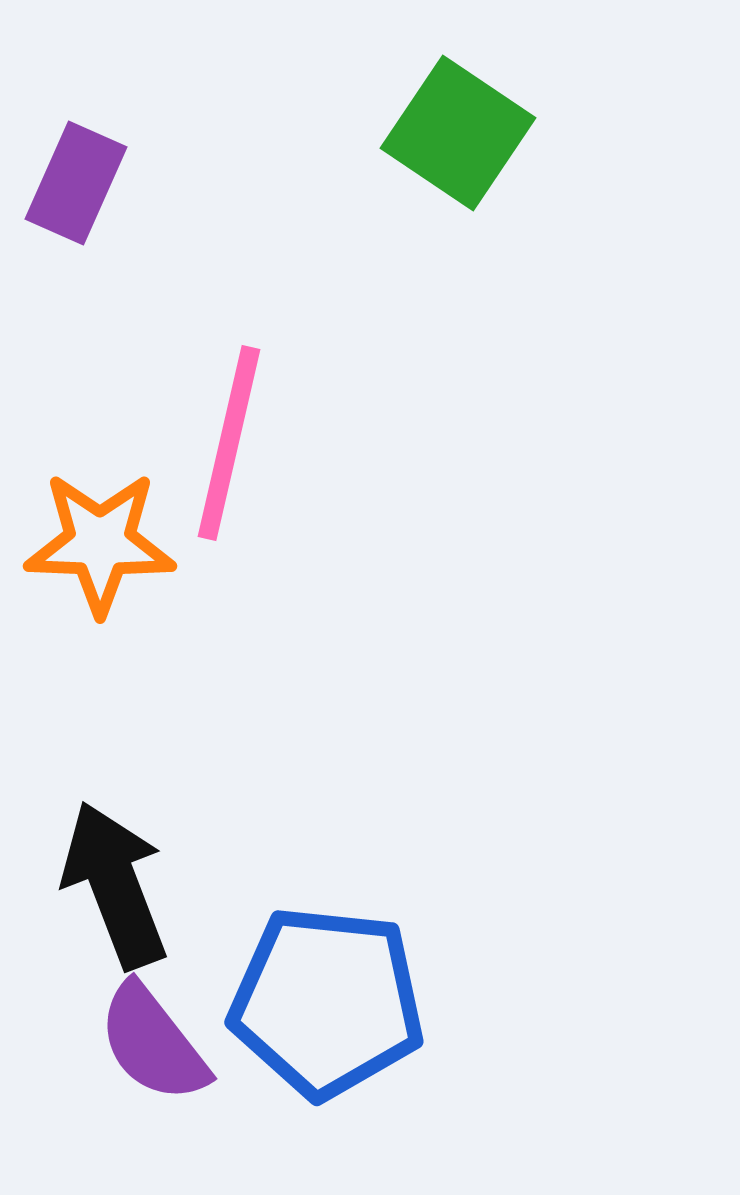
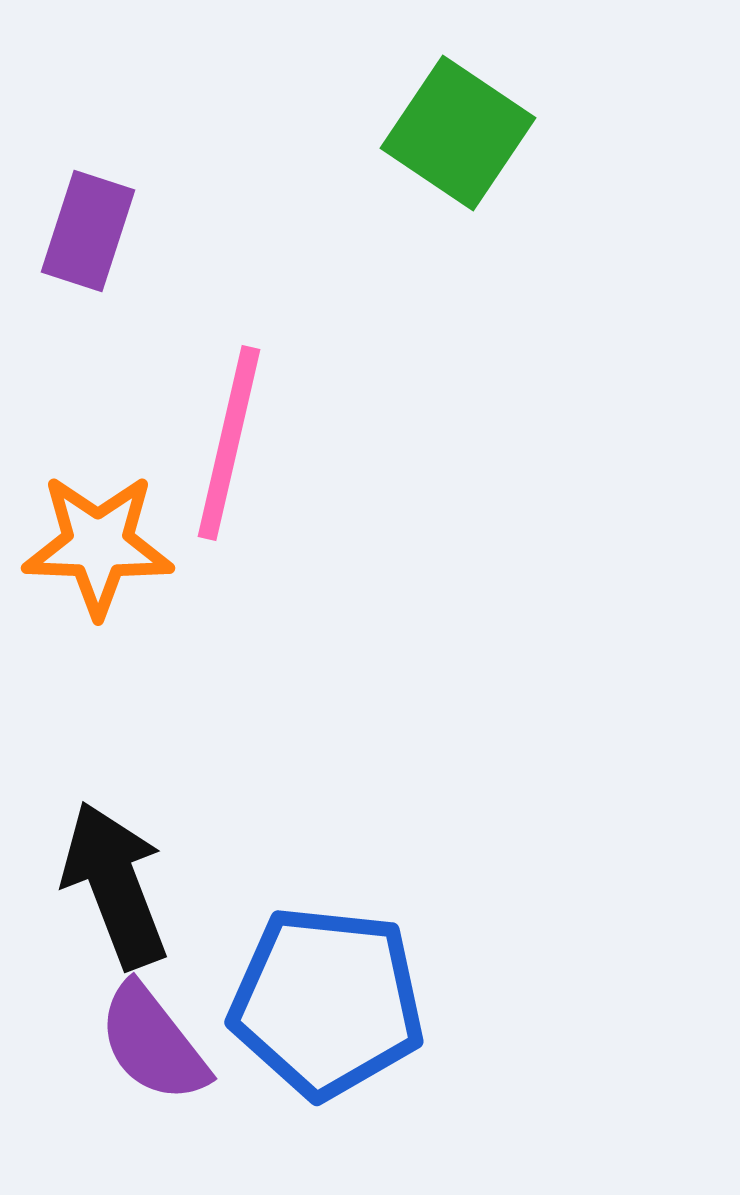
purple rectangle: moved 12 px right, 48 px down; rotated 6 degrees counterclockwise
orange star: moved 2 px left, 2 px down
